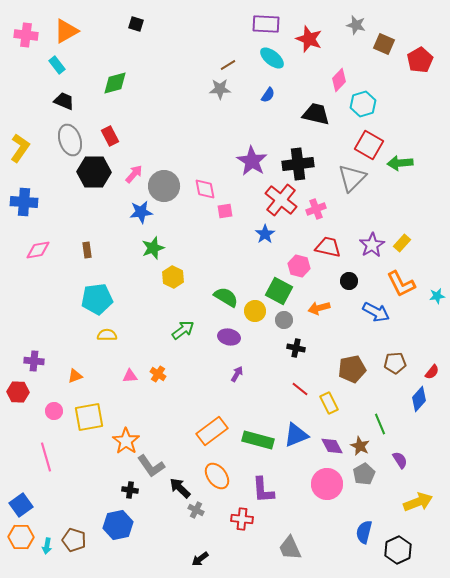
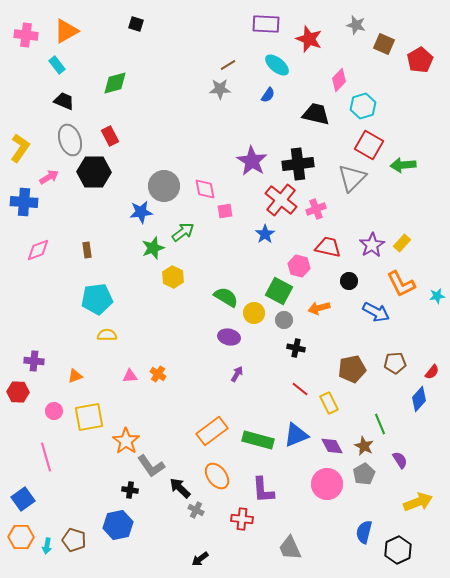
cyan ellipse at (272, 58): moved 5 px right, 7 px down
cyan hexagon at (363, 104): moved 2 px down
green arrow at (400, 163): moved 3 px right, 2 px down
pink arrow at (134, 174): moved 85 px left, 3 px down; rotated 18 degrees clockwise
pink diamond at (38, 250): rotated 10 degrees counterclockwise
yellow circle at (255, 311): moved 1 px left, 2 px down
green arrow at (183, 330): moved 98 px up
brown star at (360, 446): moved 4 px right
blue square at (21, 505): moved 2 px right, 6 px up
